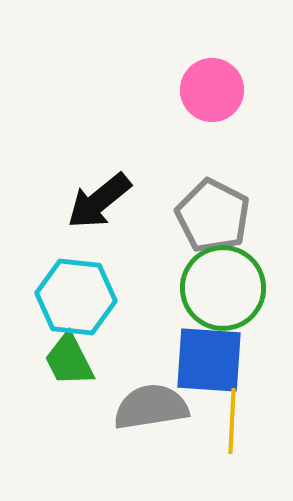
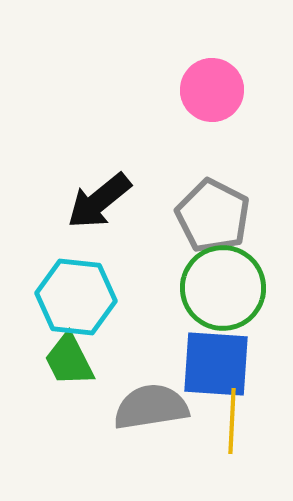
blue square: moved 7 px right, 4 px down
